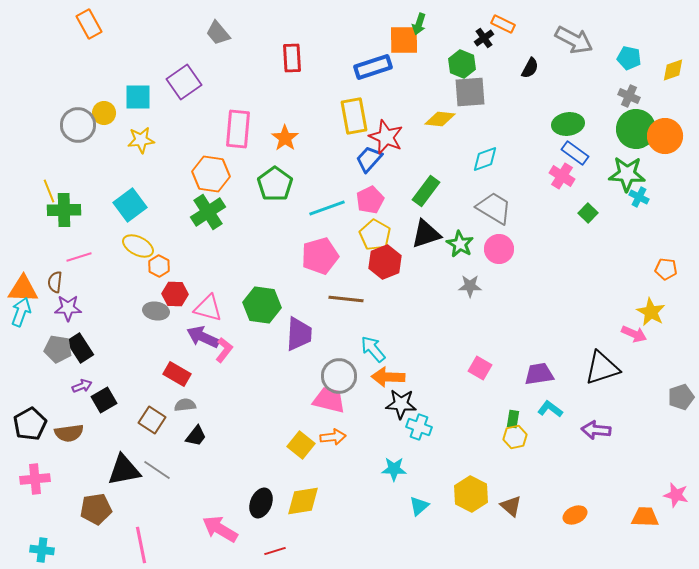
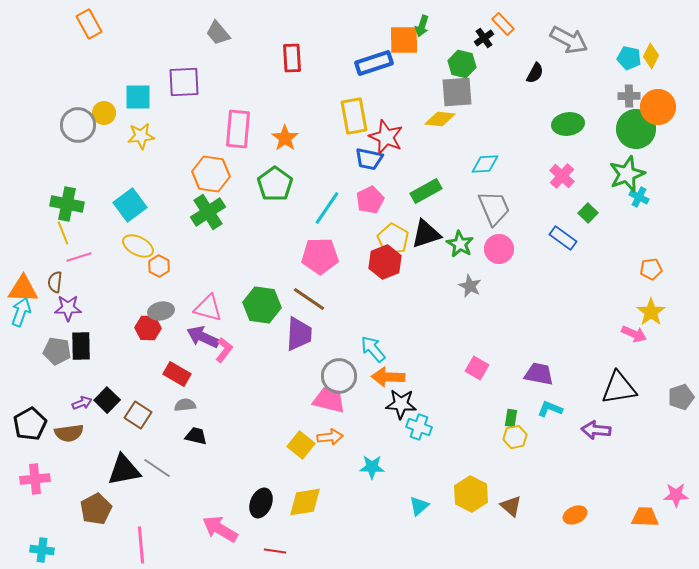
green arrow at (419, 24): moved 3 px right, 2 px down
orange rectangle at (503, 24): rotated 20 degrees clockwise
gray arrow at (574, 40): moved 5 px left
green hexagon at (462, 64): rotated 8 degrees counterclockwise
blue rectangle at (373, 67): moved 1 px right, 4 px up
black semicircle at (530, 68): moved 5 px right, 5 px down
yellow diamond at (673, 70): moved 22 px left, 14 px up; rotated 45 degrees counterclockwise
purple square at (184, 82): rotated 32 degrees clockwise
gray square at (470, 92): moved 13 px left
gray cross at (629, 96): rotated 25 degrees counterclockwise
orange circle at (665, 136): moved 7 px left, 29 px up
yellow star at (141, 140): moved 4 px up
blue rectangle at (575, 153): moved 12 px left, 85 px down
blue trapezoid at (369, 159): rotated 120 degrees counterclockwise
cyan diamond at (485, 159): moved 5 px down; rotated 16 degrees clockwise
green star at (627, 174): rotated 24 degrees counterclockwise
pink cross at (562, 176): rotated 10 degrees clockwise
yellow line at (49, 191): moved 14 px right, 42 px down
green rectangle at (426, 191): rotated 24 degrees clockwise
cyan line at (327, 208): rotated 36 degrees counterclockwise
gray trapezoid at (494, 208): rotated 36 degrees clockwise
green cross at (64, 210): moved 3 px right, 6 px up; rotated 12 degrees clockwise
yellow pentagon at (375, 235): moved 18 px right, 4 px down
pink pentagon at (320, 256): rotated 15 degrees clockwise
orange pentagon at (666, 269): moved 15 px left; rotated 15 degrees counterclockwise
gray star at (470, 286): rotated 25 degrees clockwise
red hexagon at (175, 294): moved 27 px left, 34 px down
brown line at (346, 299): moved 37 px left; rotated 28 degrees clockwise
gray ellipse at (156, 311): moved 5 px right; rotated 20 degrees counterclockwise
yellow star at (651, 312): rotated 8 degrees clockwise
black rectangle at (80, 348): moved 1 px right, 2 px up; rotated 32 degrees clockwise
gray pentagon at (58, 349): moved 1 px left, 2 px down
pink square at (480, 368): moved 3 px left
black triangle at (602, 368): moved 17 px right, 20 px down; rotated 9 degrees clockwise
purple trapezoid at (539, 374): rotated 20 degrees clockwise
purple arrow at (82, 386): moved 17 px down
black square at (104, 400): moved 3 px right; rotated 15 degrees counterclockwise
cyan L-shape at (550, 409): rotated 15 degrees counterclockwise
green rectangle at (513, 419): moved 2 px left, 1 px up
brown square at (152, 420): moved 14 px left, 5 px up
black trapezoid at (196, 436): rotated 115 degrees counterclockwise
orange arrow at (333, 437): moved 3 px left
cyan star at (394, 469): moved 22 px left, 2 px up
gray line at (157, 470): moved 2 px up
pink star at (676, 495): rotated 15 degrees counterclockwise
yellow diamond at (303, 501): moved 2 px right, 1 px down
brown pentagon at (96, 509): rotated 20 degrees counterclockwise
pink line at (141, 545): rotated 6 degrees clockwise
red line at (275, 551): rotated 25 degrees clockwise
